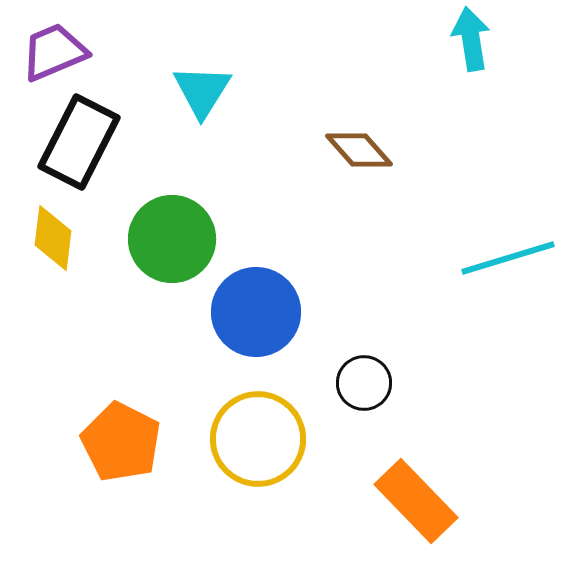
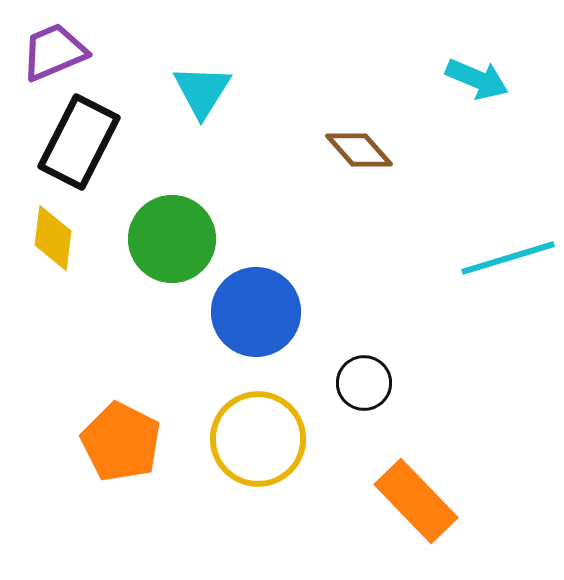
cyan arrow: moved 6 px right, 40 px down; rotated 122 degrees clockwise
